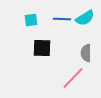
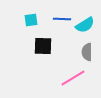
cyan semicircle: moved 7 px down
black square: moved 1 px right, 2 px up
gray semicircle: moved 1 px right, 1 px up
pink line: rotated 15 degrees clockwise
